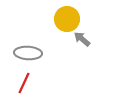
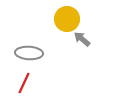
gray ellipse: moved 1 px right
